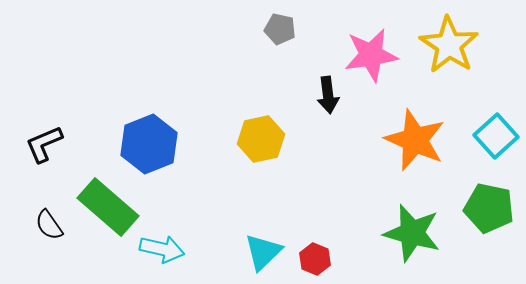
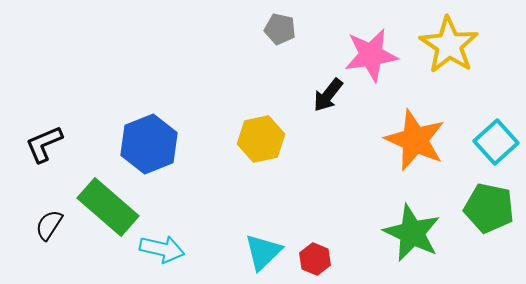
black arrow: rotated 45 degrees clockwise
cyan square: moved 6 px down
black semicircle: rotated 68 degrees clockwise
green star: rotated 10 degrees clockwise
